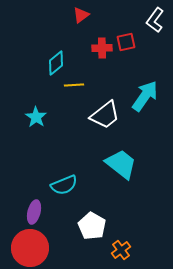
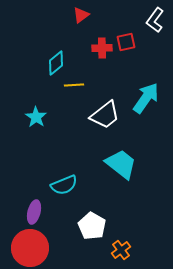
cyan arrow: moved 1 px right, 2 px down
